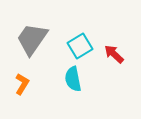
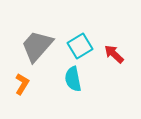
gray trapezoid: moved 5 px right, 7 px down; rotated 6 degrees clockwise
